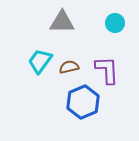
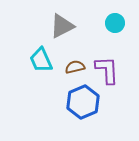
gray triangle: moved 4 px down; rotated 28 degrees counterclockwise
cyan trapezoid: moved 1 px right, 1 px up; rotated 60 degrees counterclockwise
brown semicircle: moved 6 px right
